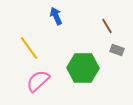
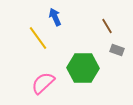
blue arrow: moved 1 px left, 1 px down
yellow line: moved 9 px right, 10 px up
pink semicircle: moved 5 px right, 2 px down
